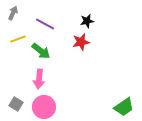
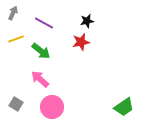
purple line: moved 1 px left, 1 px up
yellow line: moved 2 px left
pink arrow: moved 1 px right; rotated 126 degrees clockwise
pink circle: moved 8 px right
